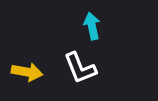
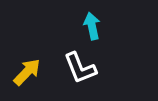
yellow arrow: rotated 56 degrees counterclockwise
